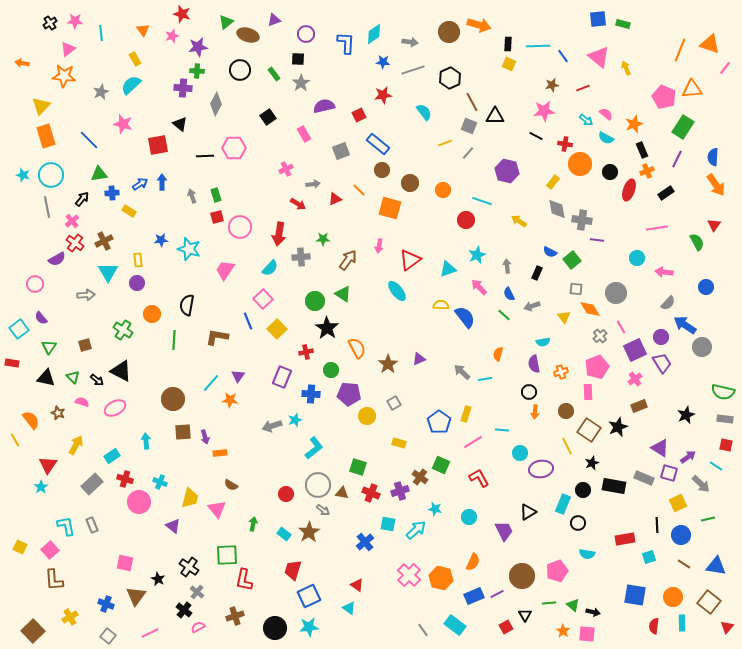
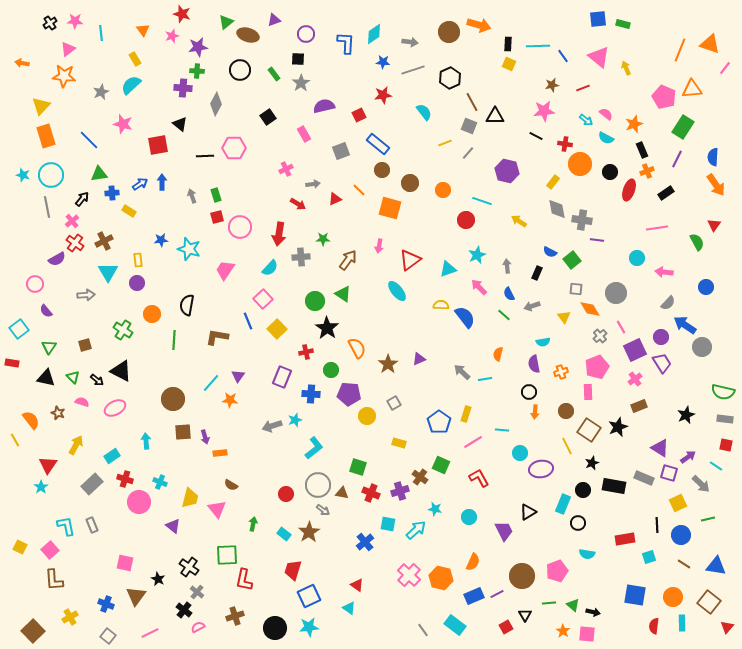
purple semicircle at (41, 318): moved 5 px right, 7 px up
